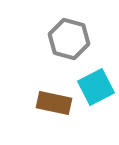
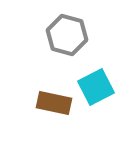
gray hexagon: moved 2 px left, 4 px up
